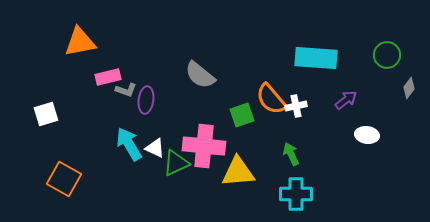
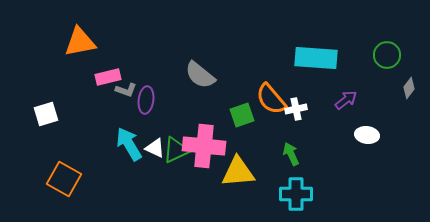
white cross: moved 3 px down
green triangle: moved 13 px up
